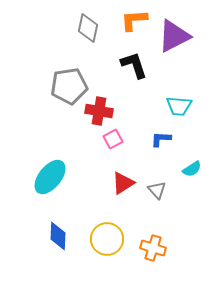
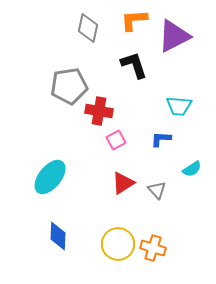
pink square: moved 3 px right, 1 px down
yellow circle: moved 11 px right, 5 px down
